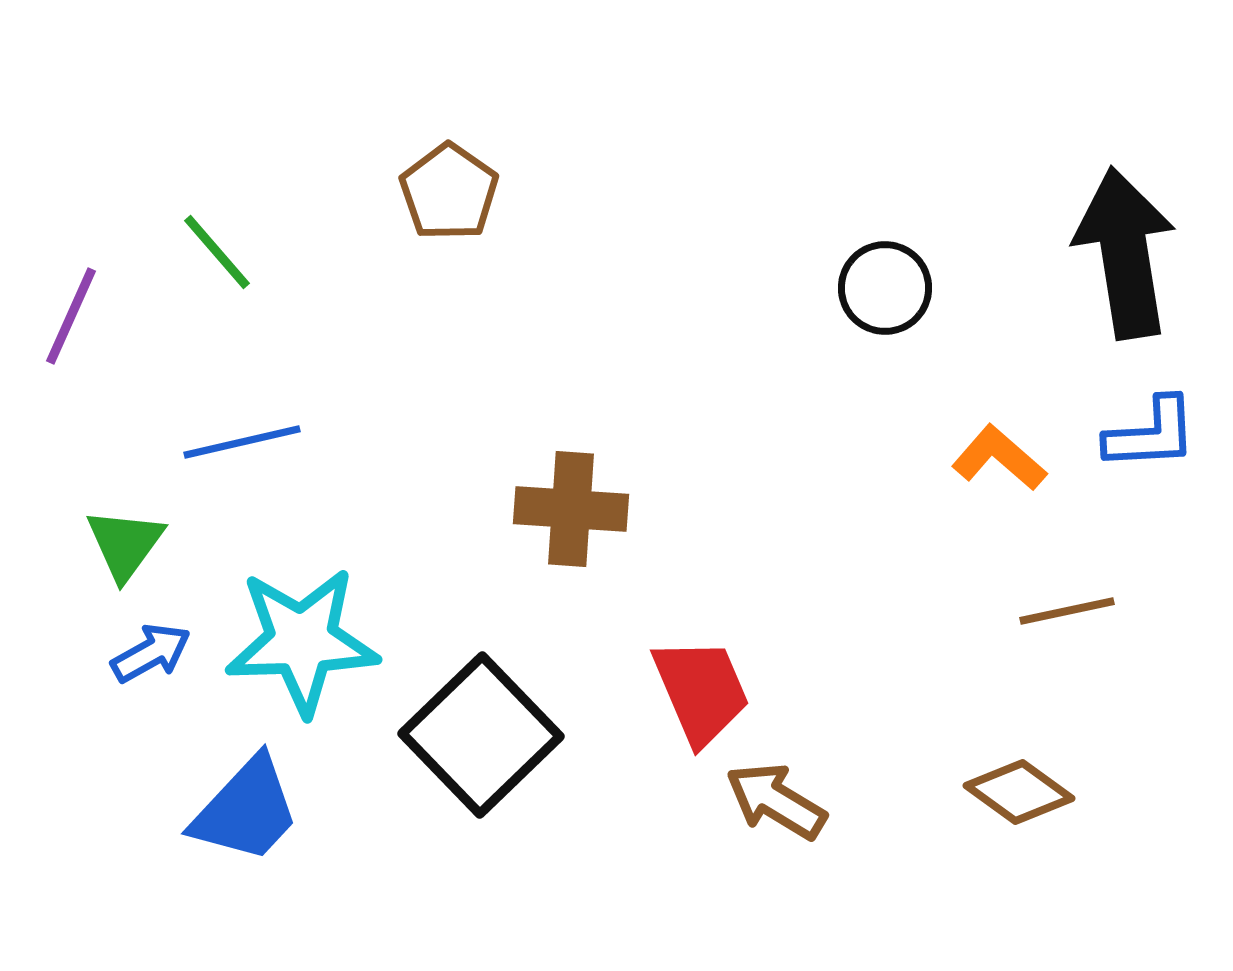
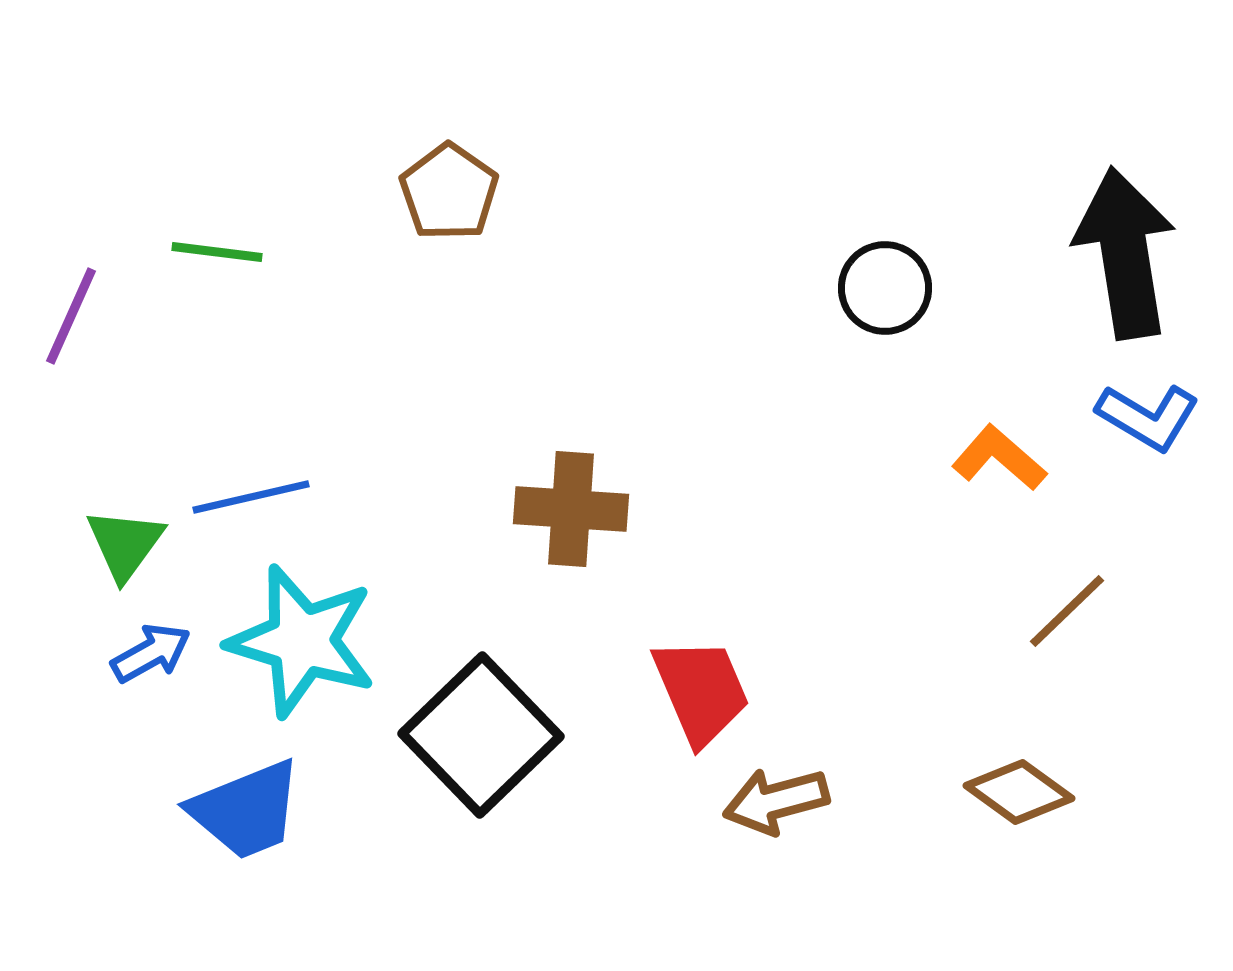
green line: rotated 42 degrees counterclockwise
blue L-shape: moved 3 px left, 17 px up; rotated 34 degrees clockwise
blue line: moved 9 px right, 55 px down
brown line: rotated 32 degrees counterclockwise
cyan star: rotated 19 degrees clockwise
brown arrow: rotated 46 degrees counterclockwise
blue trapezoid: rotated 25 degrees clockwise
